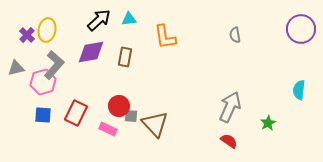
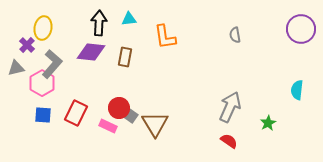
black arrow: moved 3 px down; rotated 45 degrees counterclockwise
yellow ellipse: moved 4 px left, 2 px up
purple cross: moved 10 px down
purple diamond: rotated 16 degrees clockwise
gray L-shape: moved 2 px left, 1 px up
pink hexagon: moved 1 px left, 1 px down; rotated 15 degrees counterclockwise
cyan semicircle: moved 2 px left
red circle: moved 2 px down
gray square: rotated 32 degrees clockwise
brown triangle: rotated 12 degrees clockwise
pink rectangle: moved 3 px up
